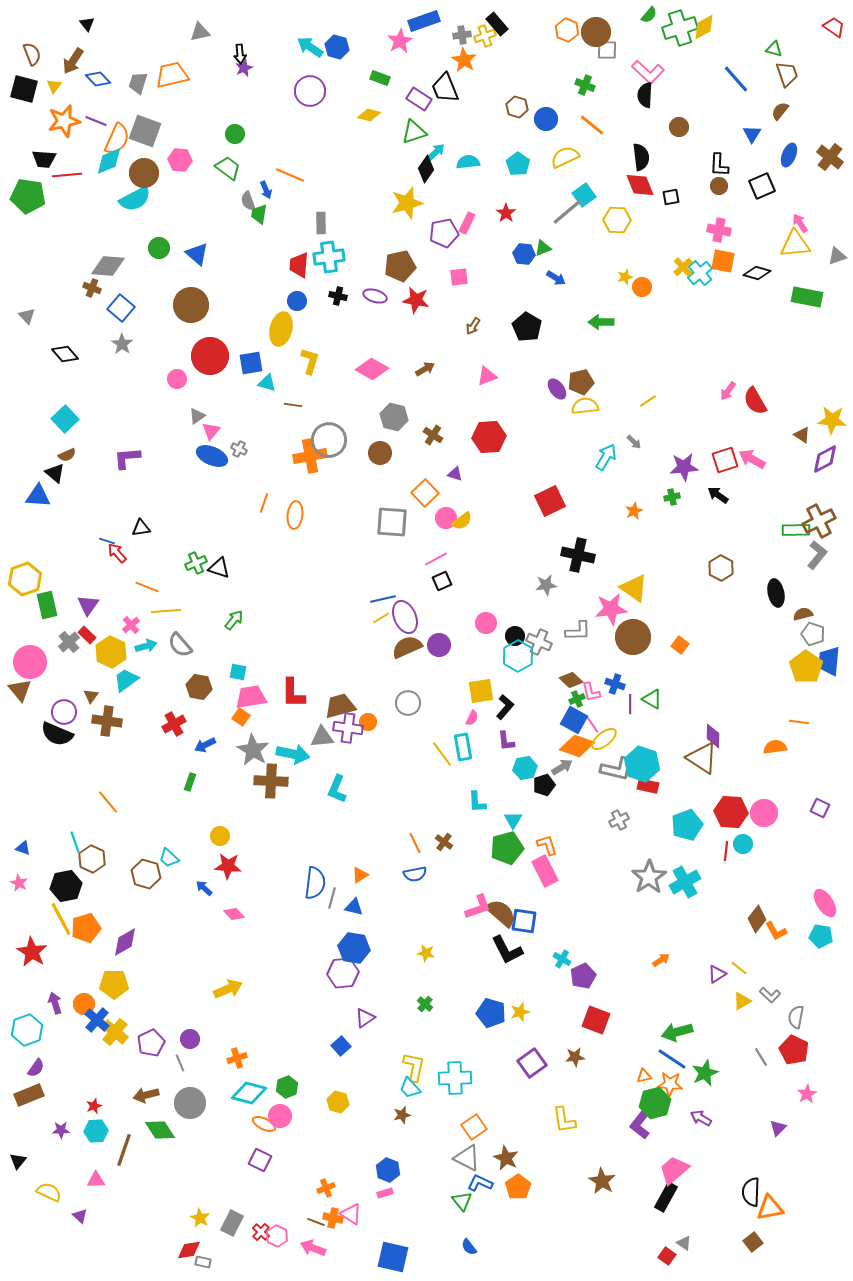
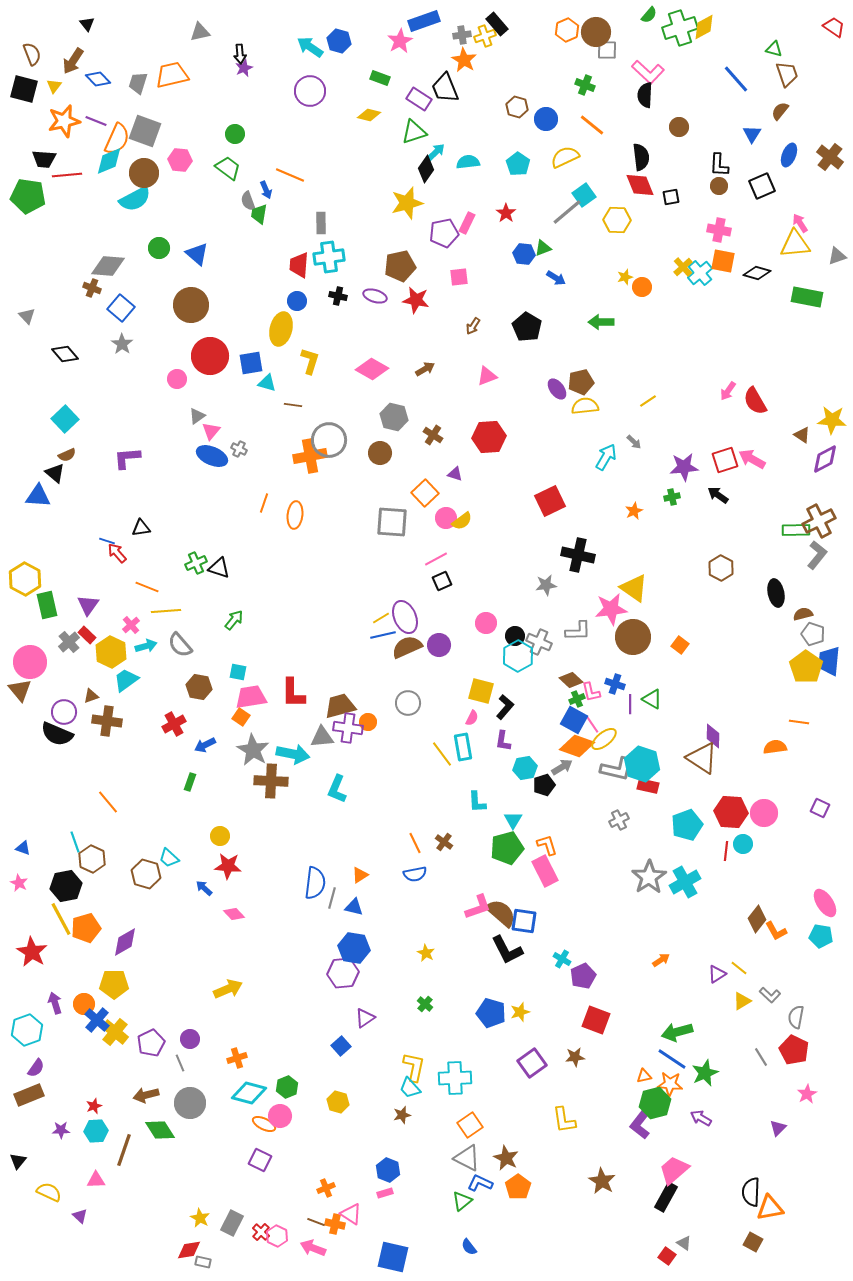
orange hexagon at (567, 30): rotated 15 degrees clockwise
blue hexagon at (337, 47): moved 2 px right, 6 px up
yellow hexagon at (25, 579): rotated 12 degrees counterclockwise
blue line at (383, 599): moved 36 px down
yellow square at (481, 691): rotated 24 degrees clockwise
brown triangle at (91, 696): rotated 35 degrees clockwise
purple L-shape at (506, 741): moved 3 px left; rotated 15 degrees clockwise
yellow star at (426, 953): rotated 18 degrees clockwise
orange square at (474, 1127): moved 4 px left, 2 px up
green triangle at (462, 1201): rotated 30 degrees clockwise
orange cross at (333, 1218): moved 2 px right, 6 px down
brown square at (753, 1242): rotated 24 degrees counterclockwise
